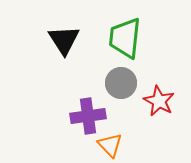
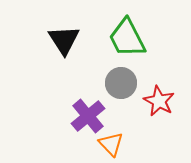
green trapezoid: moved 2 px right; rotated 33 degrees counterclockwise
purple cross: rotated 32 degrees counterclockwise
orange triangle: moved 1 px right, 1 px up
